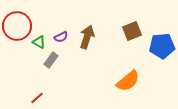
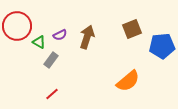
brown square: moved 2 px up
purple semicircle: moved 1 px left, 2 px up
red line: moved 15 px right, 4 px up
